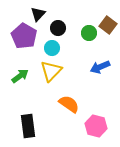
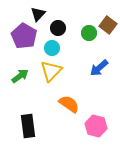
blue arrow: moved 1 px left, 1 px down; rotated 18 degrees counterclockwise
